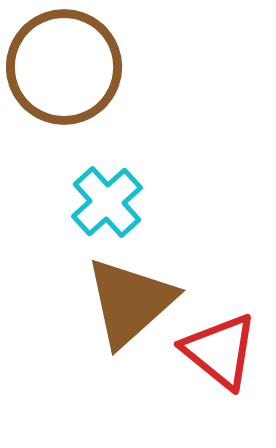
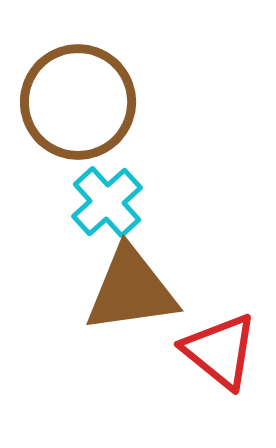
brown circle: moved 14 px right, 35 px down
brown triangle: moved 1 px right, 12 px up; rotated 34 degrees clockwise
